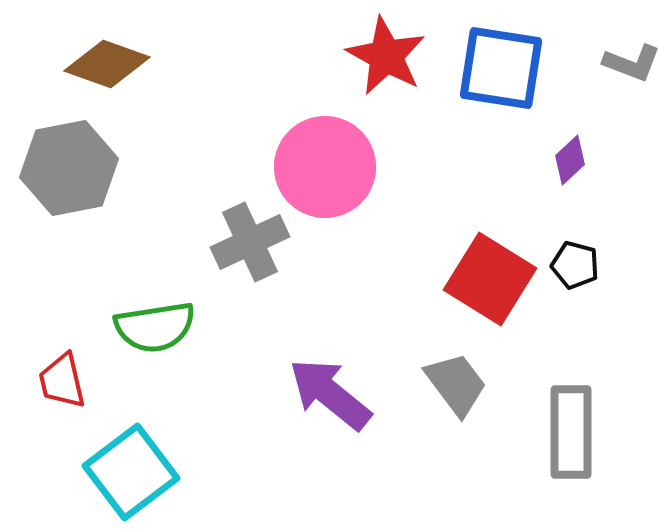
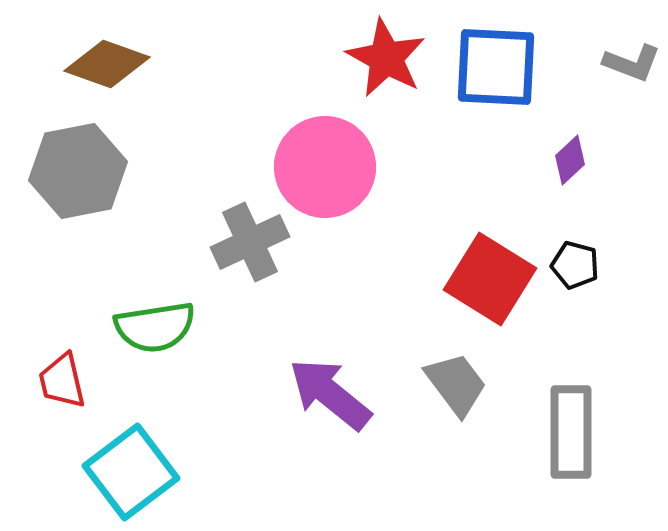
red star: moved 2 px down
blue square: moved 5 px left, 1 px up; rotated 6 degrees counterclockwise
gray hexagon: moved 9 px right, 3 px down
